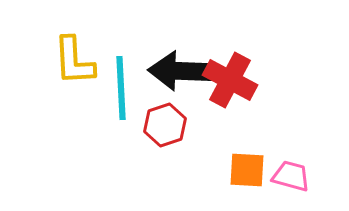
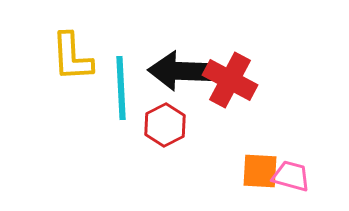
yellow L-shape: moved 2 px left, 4 px up
red hexagon: rotated 9 degrees counterclockwise
orange square: moved 13 px right, 1 px down
